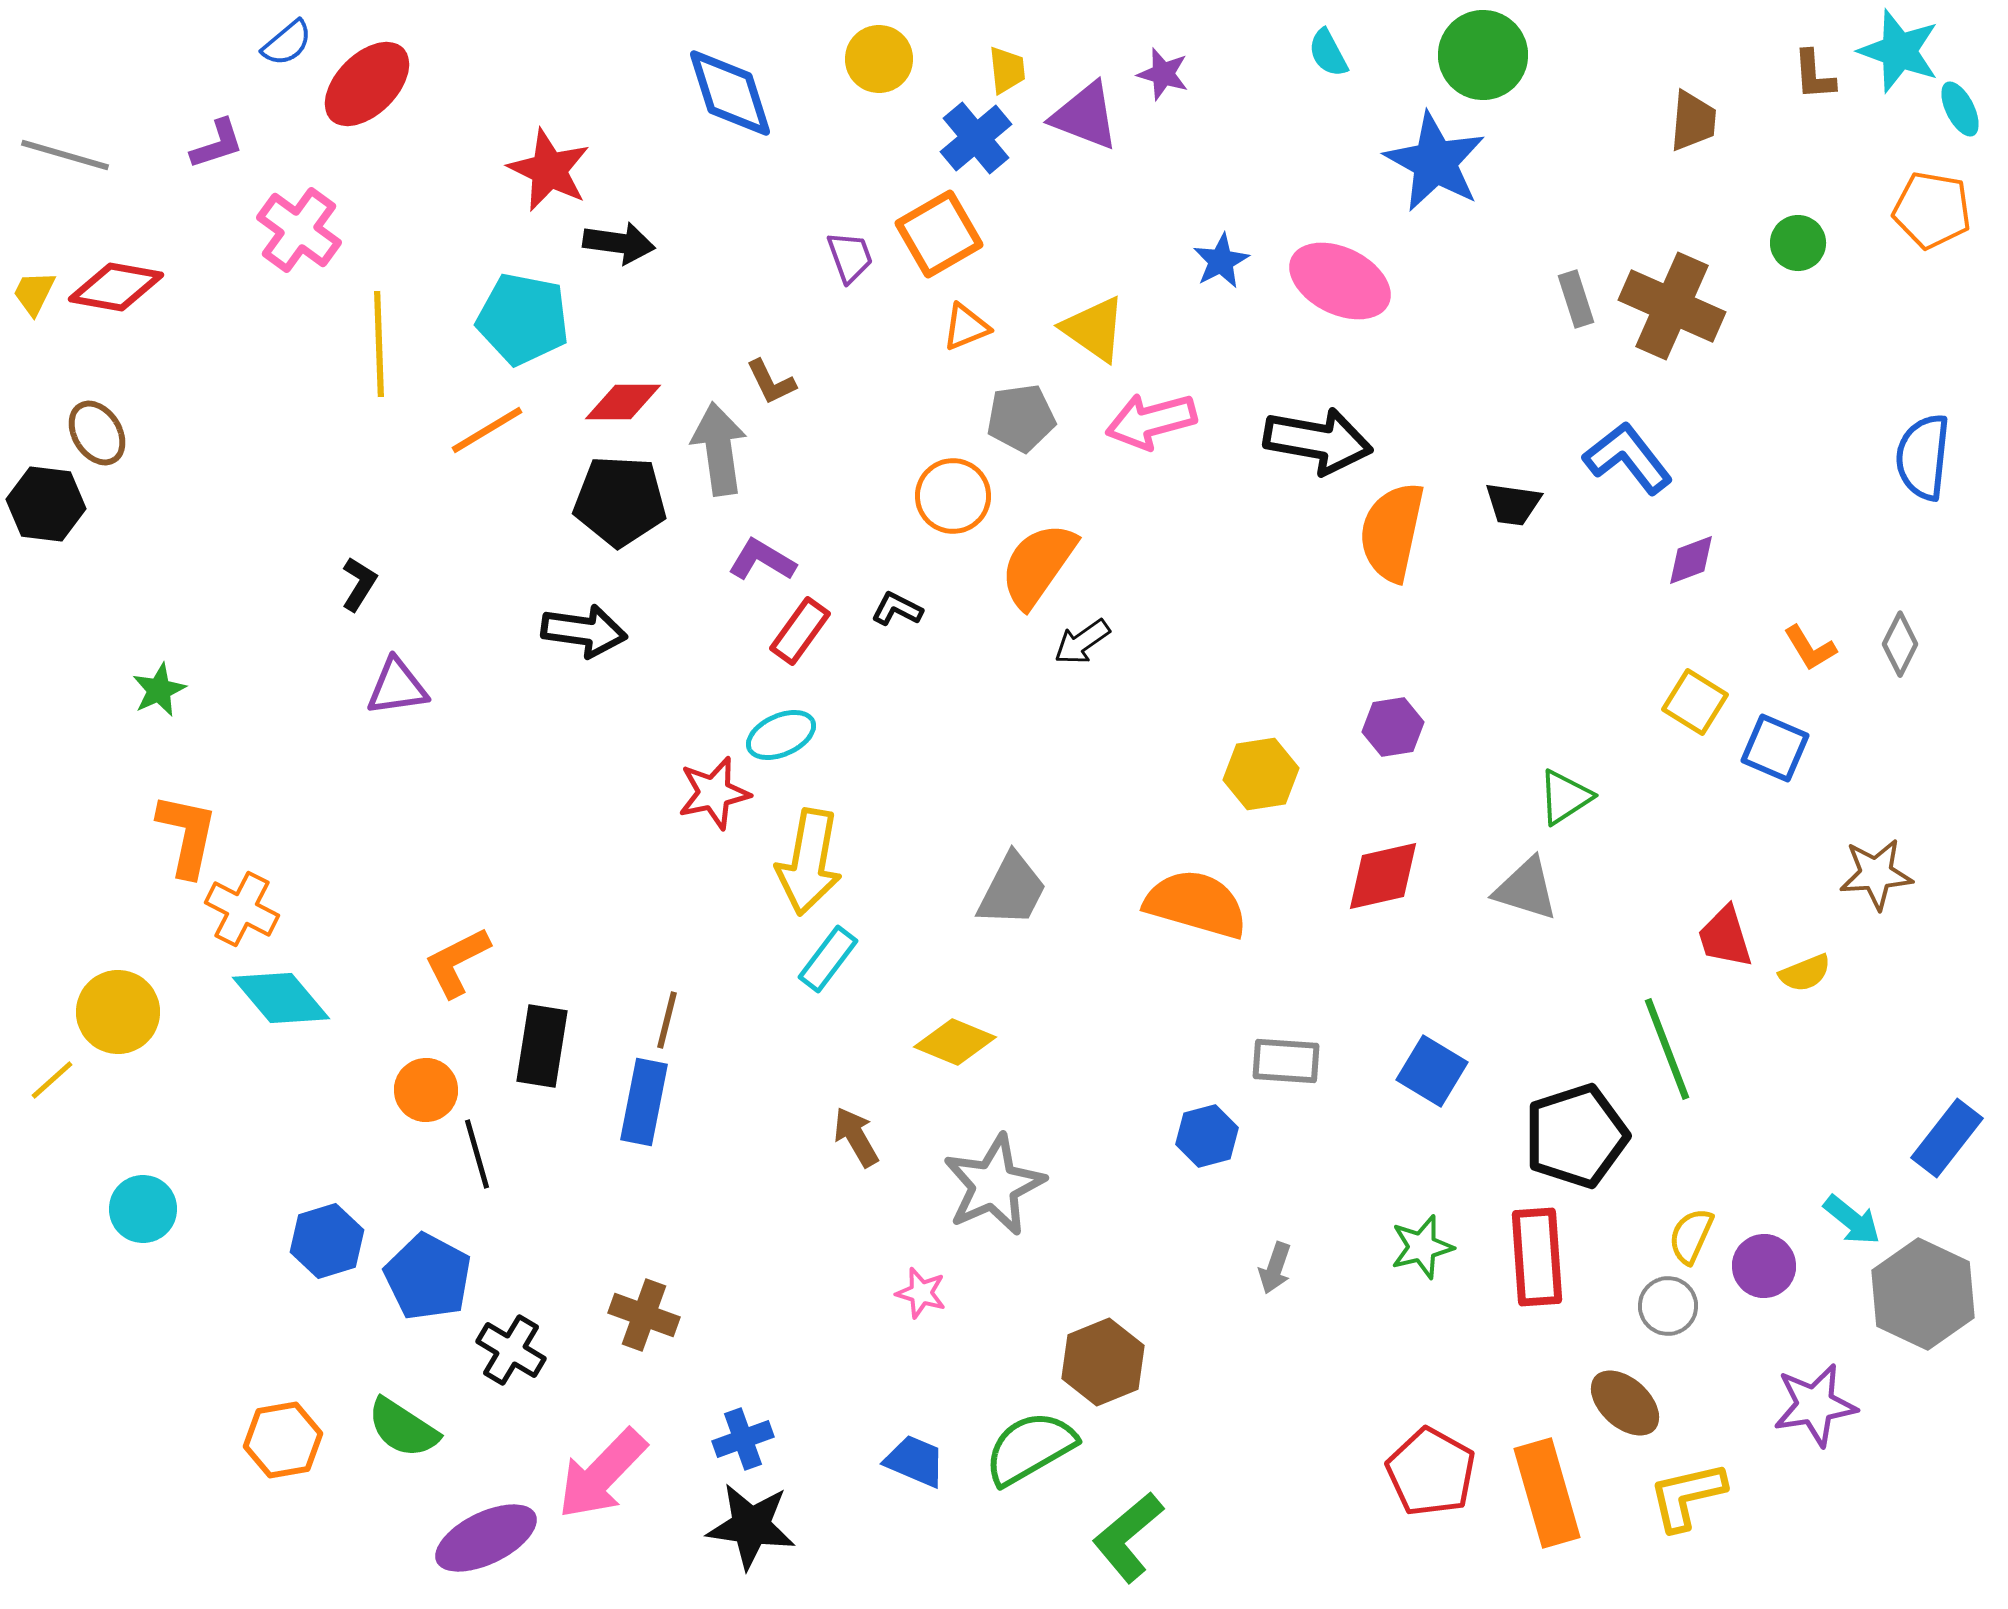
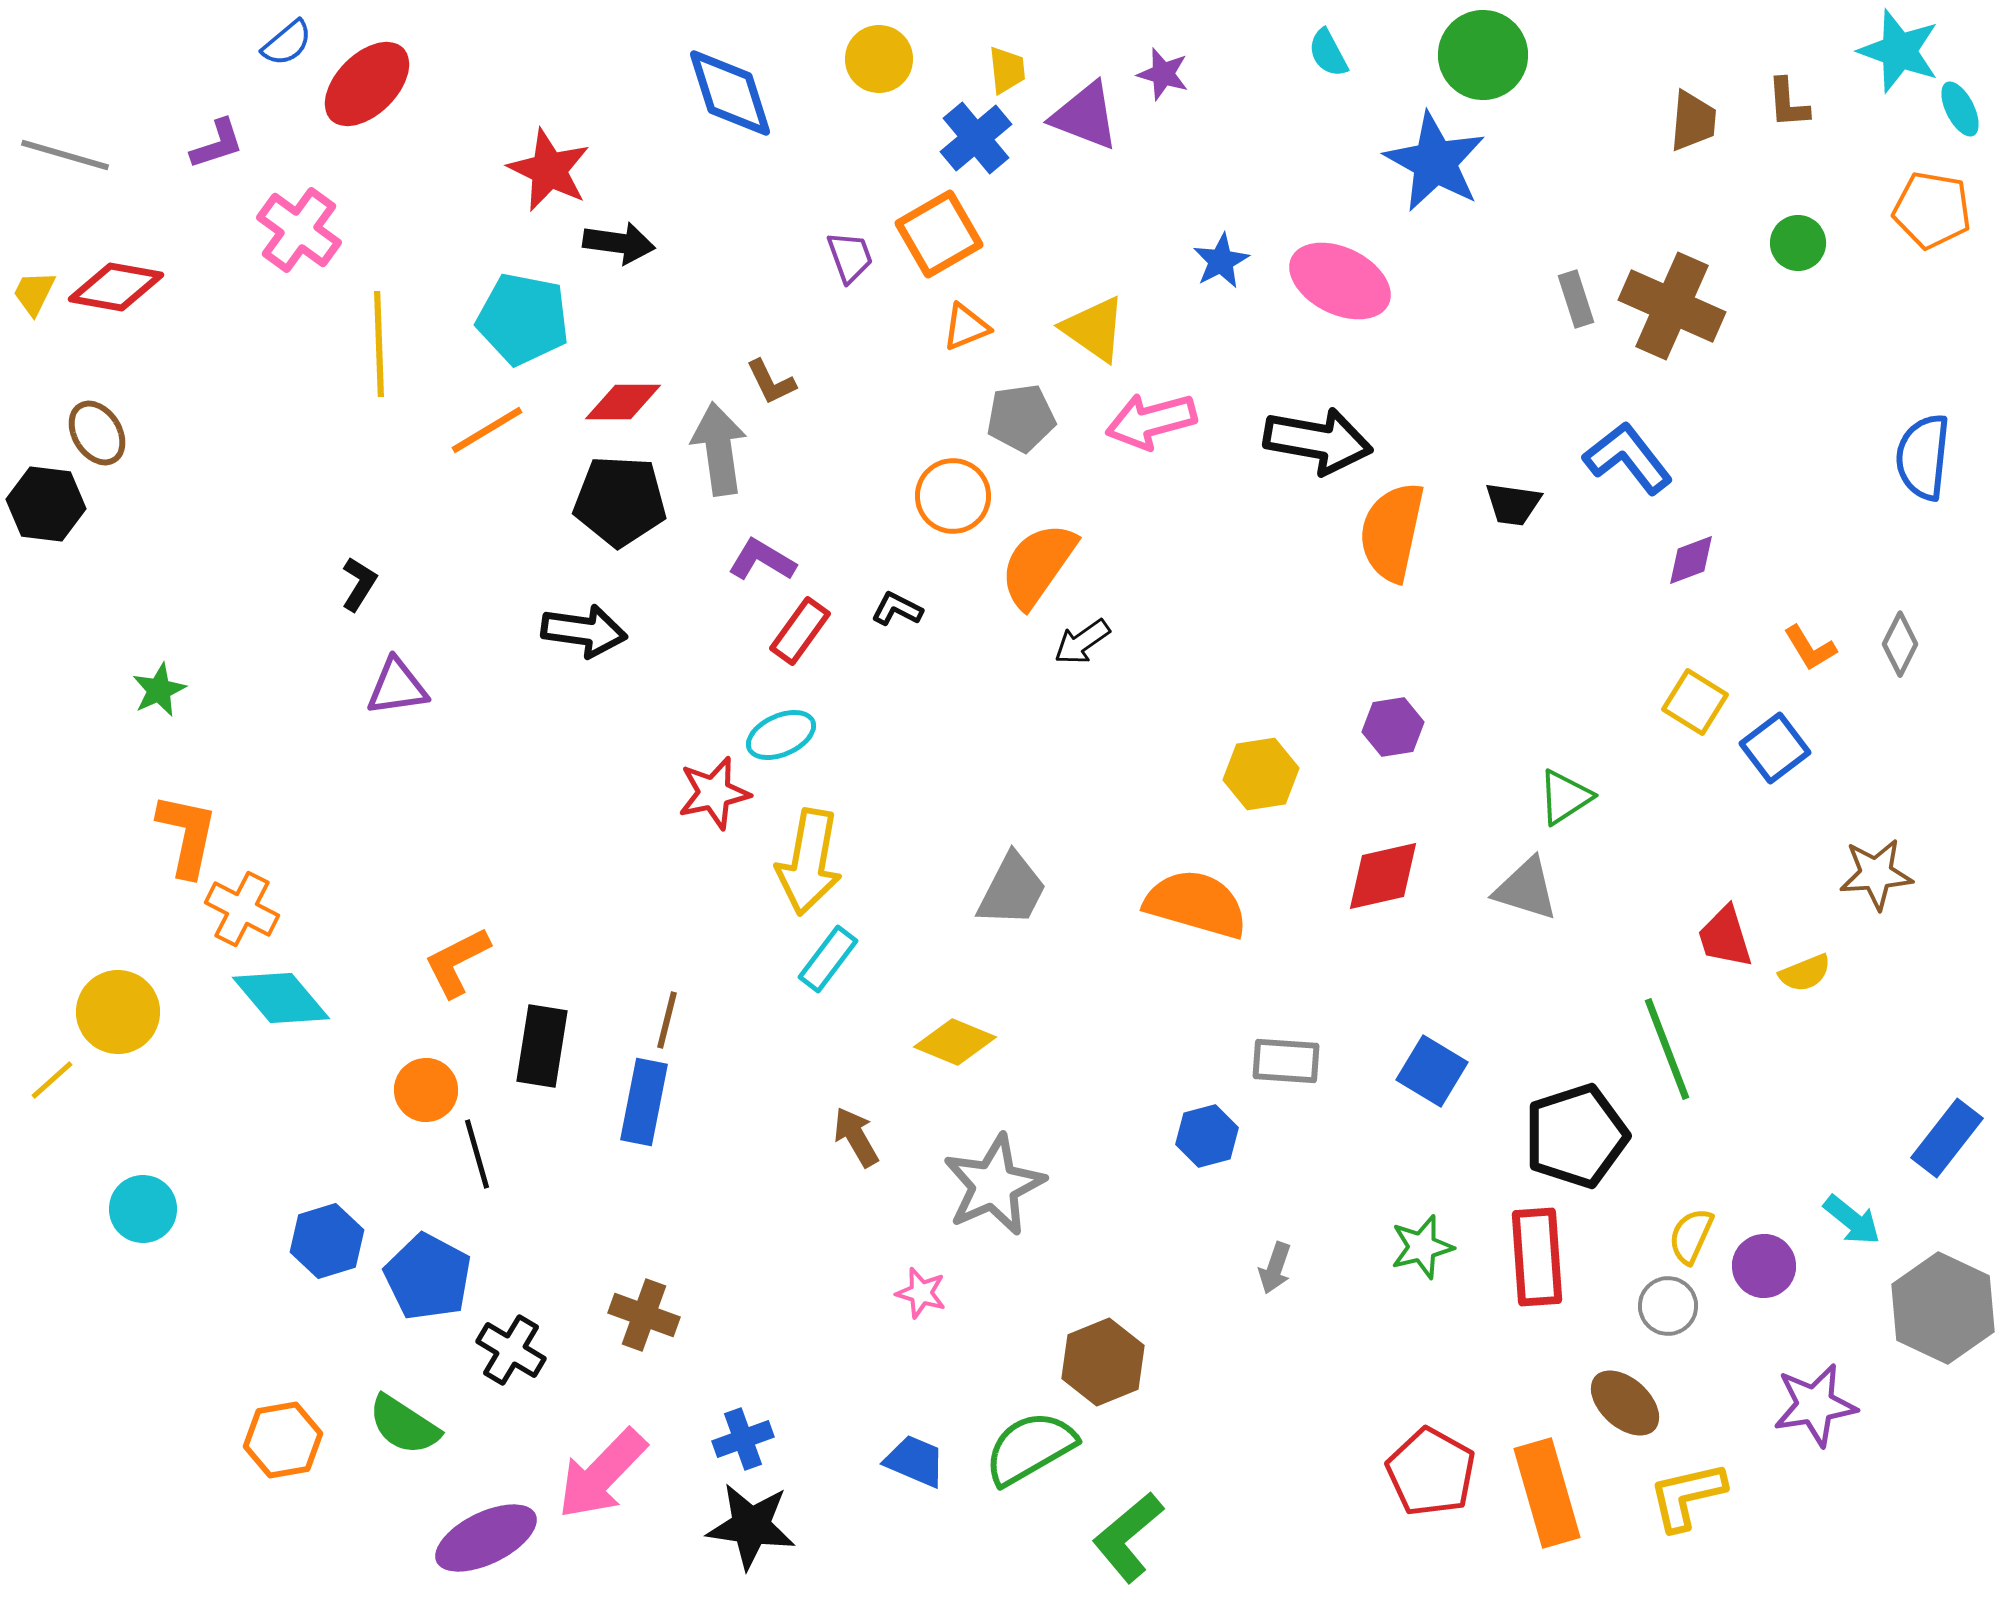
brown L-shape at (1814, 75): moved 26 px left, 28 px down
blue square at (1775, 748): rotated 30 degrees clockwise
gray hexagon at (1923, 1294): moved 20 px right, 14 px down
green semicircle at (403, 1428): moved 1 px right, 3 px up
